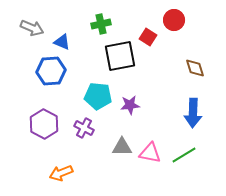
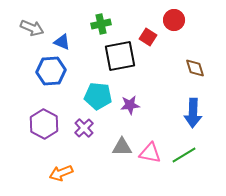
purple cross: rotated 18 degrees clockwise
